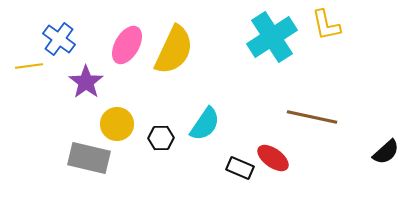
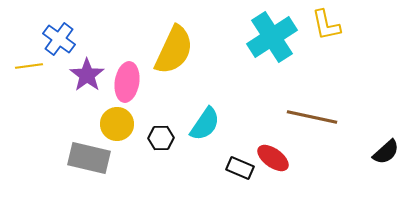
pink ellipse: moved 37 px down; rotated 21 degrees counterclockwise
purple star: moved 1 px right, 7 px up
